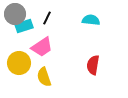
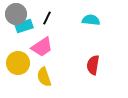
gray circle: moved 1 px right
yellow circle: moved 1 px left
